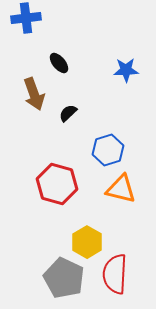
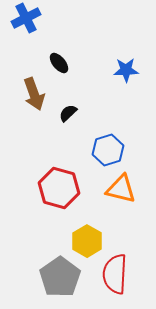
blue cross: rotated 20 degrees counterclockwise
red hexagon: moved 2 px right, 4 px down
yellow hexagon: moved 1 px up
gray pentagon: moved 4 px left, 1 px up; rotated 12 degrees clockwise
